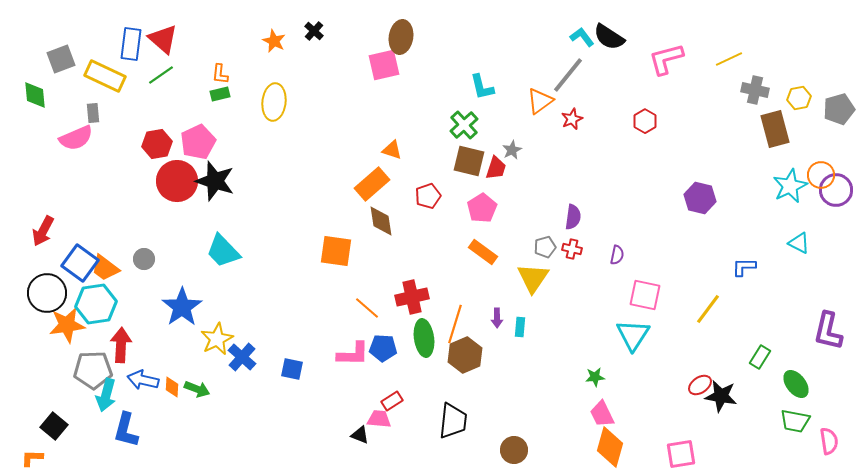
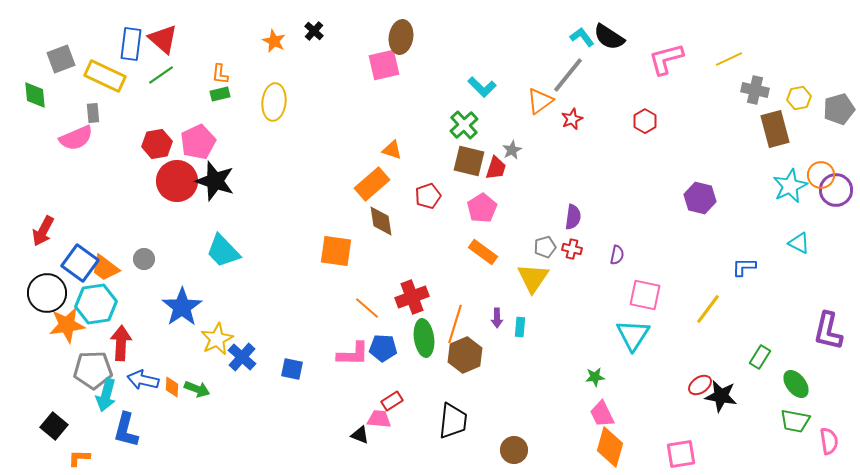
cyan L-shape at (482, 87): rotated 32 degrees counterclockwise
red cross at (412, 297): rotated 8 degrees counterclockwise
red arrow at (121, 345): moved 2 px up
orange L-shape at (32, 458): moved 47 px right
